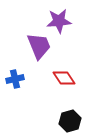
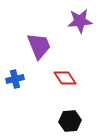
purple star: moved 21 px right
red diamond: moved 1 px right
black hexagon: rotated 10 degrees clockwise
